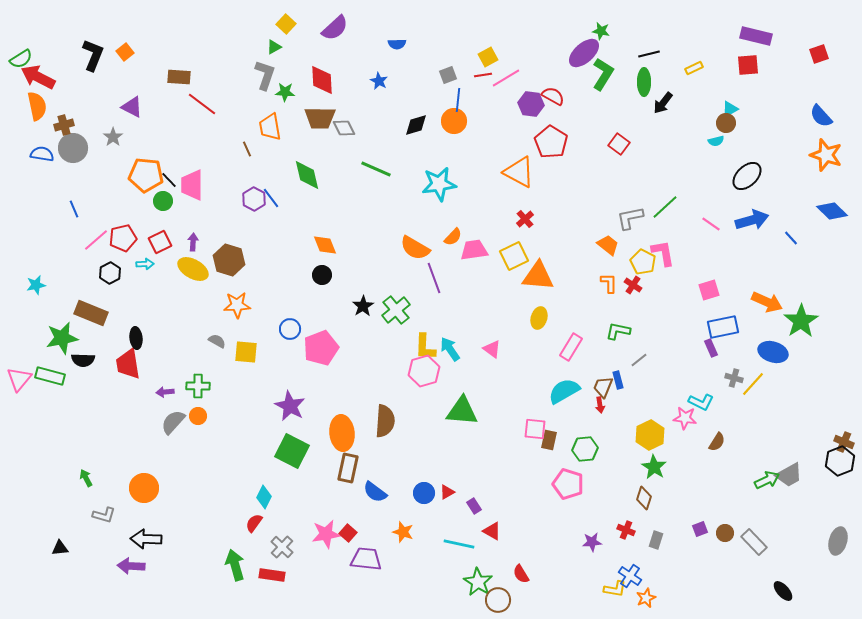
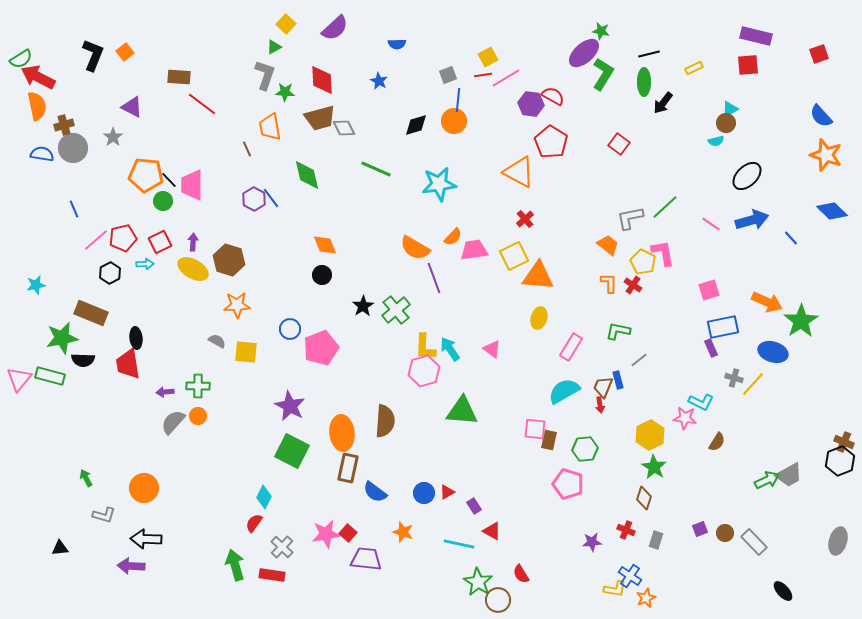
brown trapezoid at (320, 118): rotated 16 degrees counterclockwise
